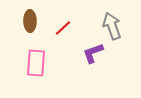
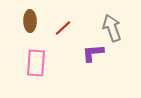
gray arrow: moved 2 px down
purple L-shape: rotated 15 degrees clockwise
